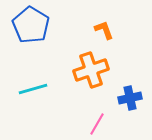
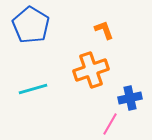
pink line: moved 13 px right
